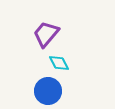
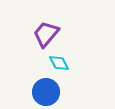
blue circle: moved 2 px left, 1 px down
